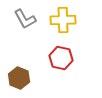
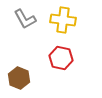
yellow cross: rotated 10 degrees clockwise
